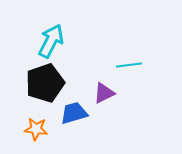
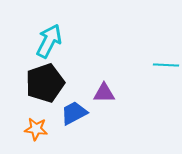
cyan arrow: moved 2 px left
cyan line: moved 37 px right; rotated 10 degrees clockwise
purple triangle: rotated 25 degrees clockwise
blue trapezoid: rotated 12 degrees counterclockwise
